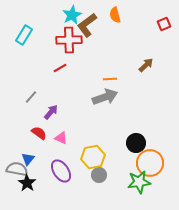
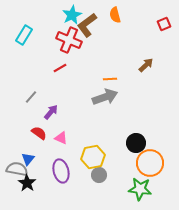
red cross: rotated 25 degrees clockwise
purple ellipse: rotated 20 degrees clockwise
green star: moved 1 px right, 7 px down; rotated 15 degrees clockwise
